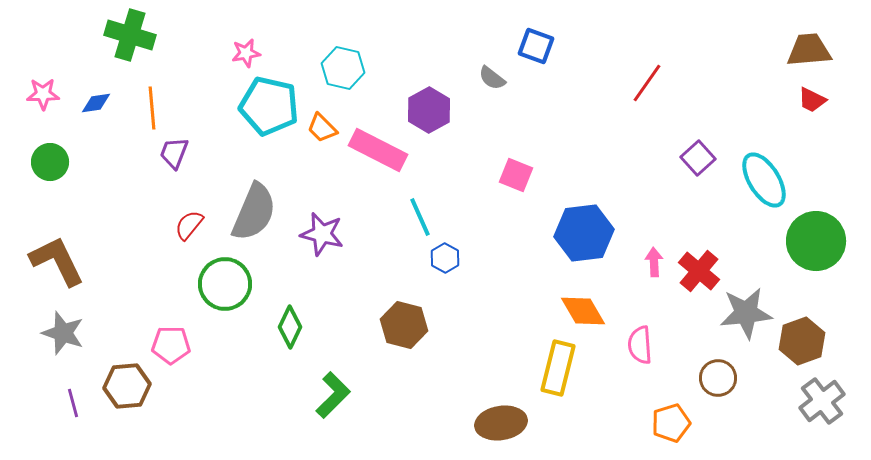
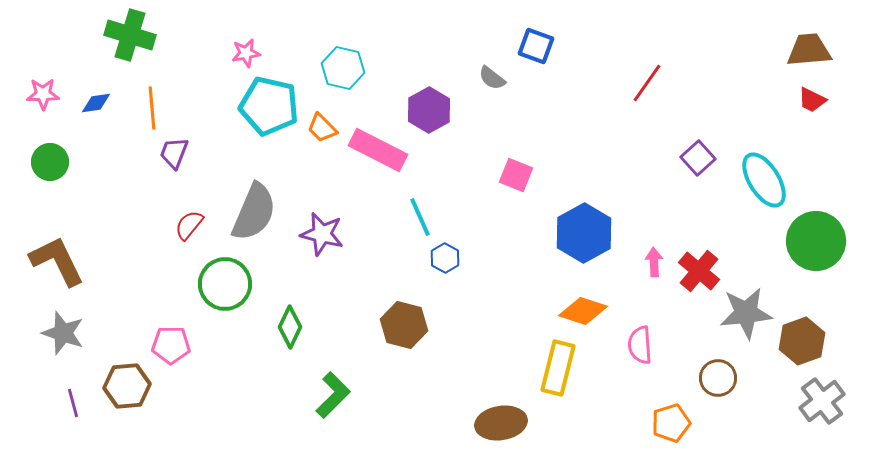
blue hexagon at (584, 233): rotated 22 degrees counterclockwise
orange diamond at (583, 311): rotated 42 degrees counterclockwise
